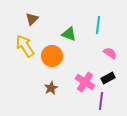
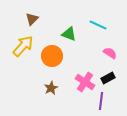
cyan line: rotated 72 degrees counterclockwise
yellow arrow: moved 2 px left; rotated 75 degrees clockwise
